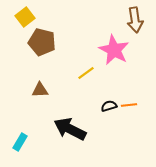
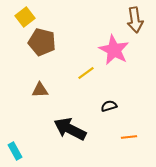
orange line: moved 32 px down
cyan rectangle: moved 5 px left, 9 px down; rotated 60 degrees counterclockwise
